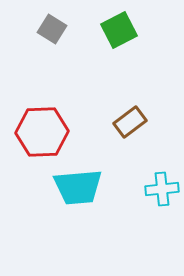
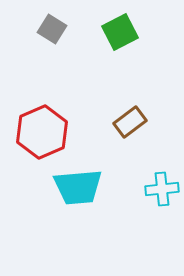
green square: moved 1 px right, 2 px down
red hexagon: rotated 21 degrees counterclockwise
